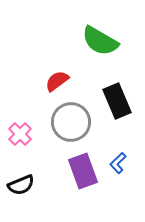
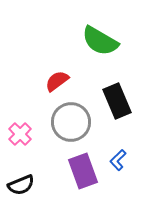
blue L-shape: moved 3 px up
